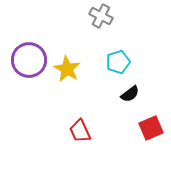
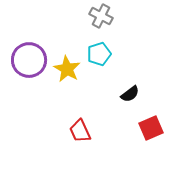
cyan pentagon: moved 19 px left, 8 px up
